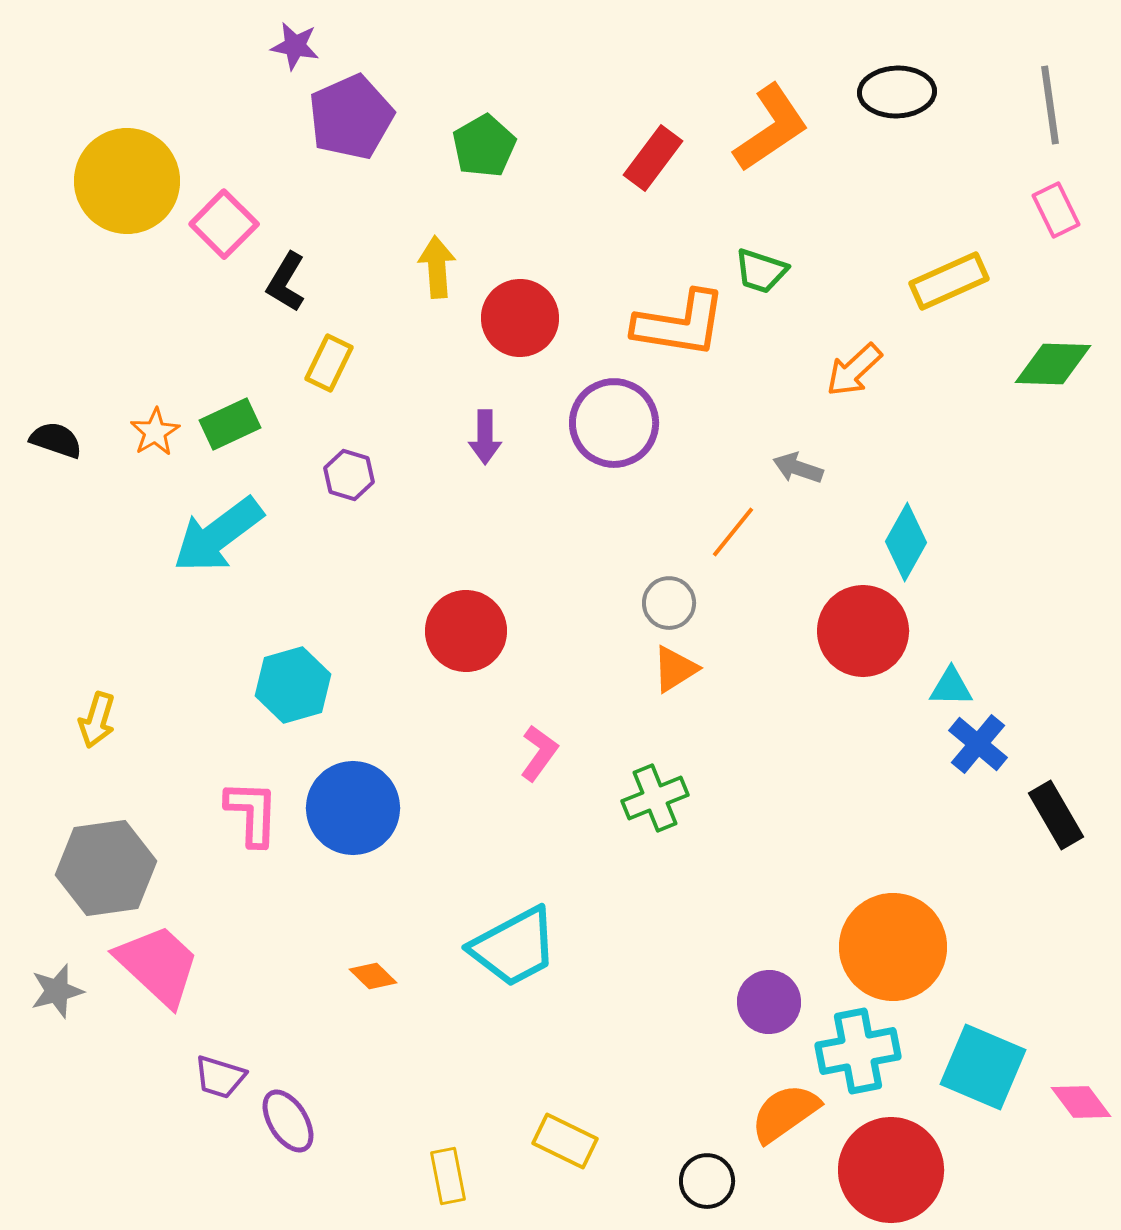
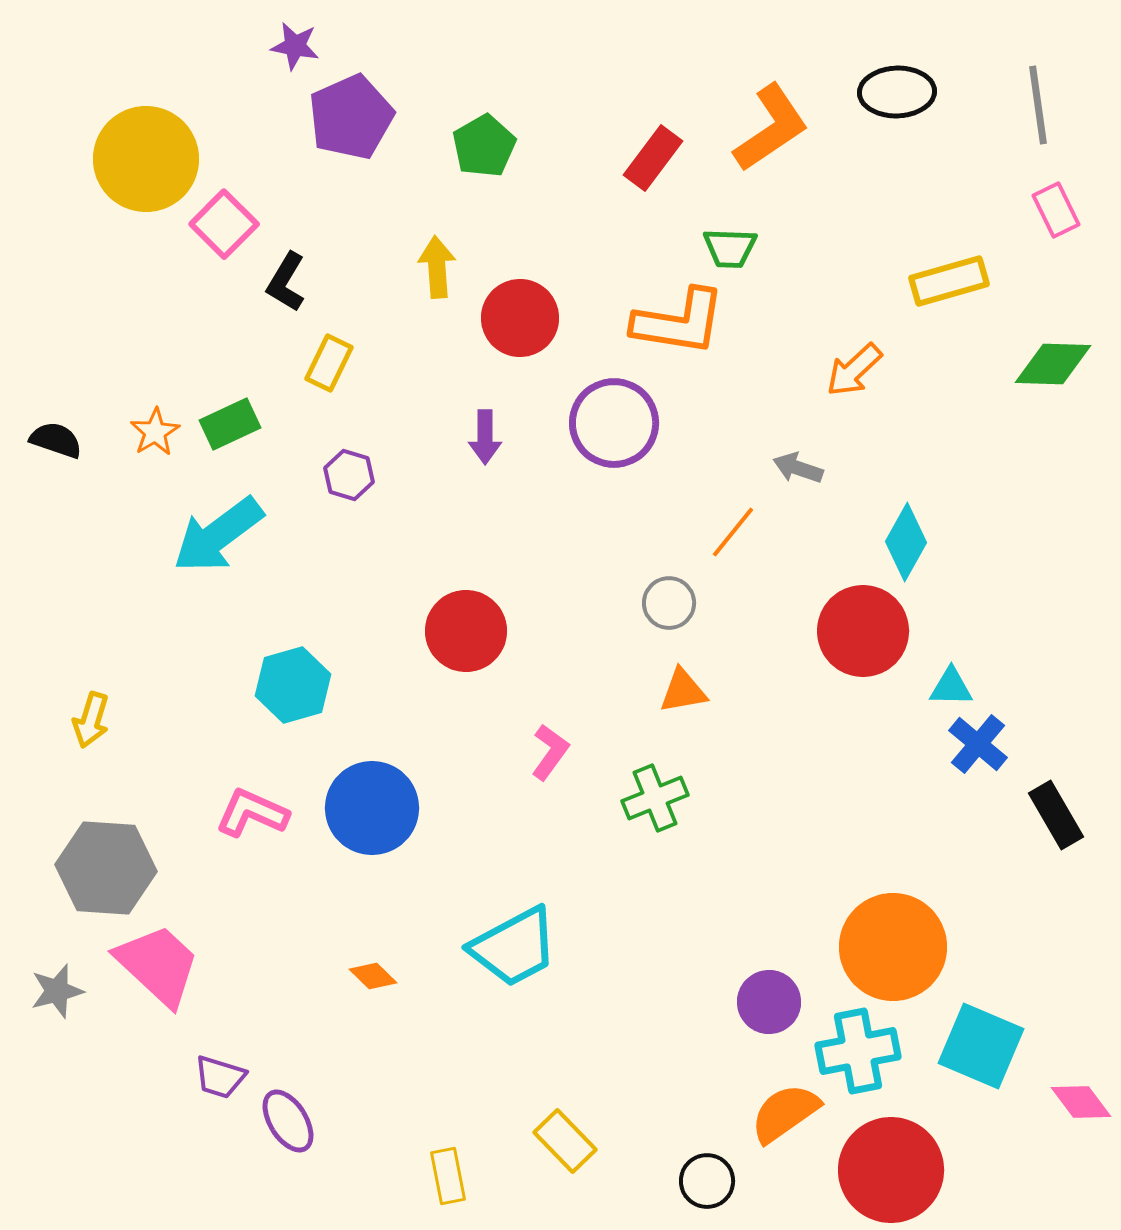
gray line at (1050, 105): moved 12 px left
yellow circle at (127, 181): moved 19 px right, 22 px up
green trapezoid at (761, 271): moved 31 px left, 23 px up; rotated 16 degrees counterclockwise
yellow rectangle at (949, 281): rotated 8 degrees clockwise
orange L-shape at (680, 324): moved 1 px left, 2 px up
orange triangle at (675, 669): moved 8 px right, 22 px down; rotated 22 degrees clockwise
yellow arrow at (97, 720): moved 6 px left
pink L-shape at (539, 753): moved 11 px right, 1 px up
blue circle at (353, 808): moved 19 px right
pink L-shape at (252, 813): rotated 68 degrees counterclockwise
gray hexagon at (106, 868): rotated 12 degrees clockwise
cyan square at (983, 1067): moved 2 px left, 21 px up
yellow rectangle at (565, 1141): rotated 20 degrees clockwise
